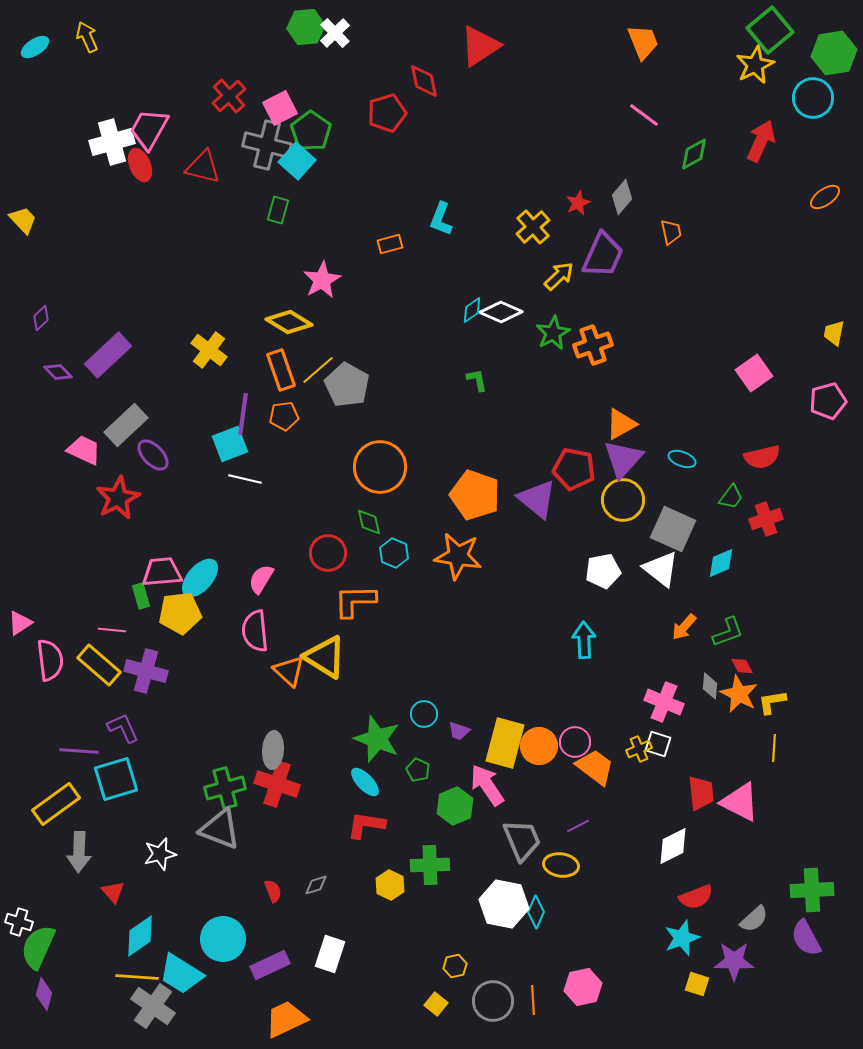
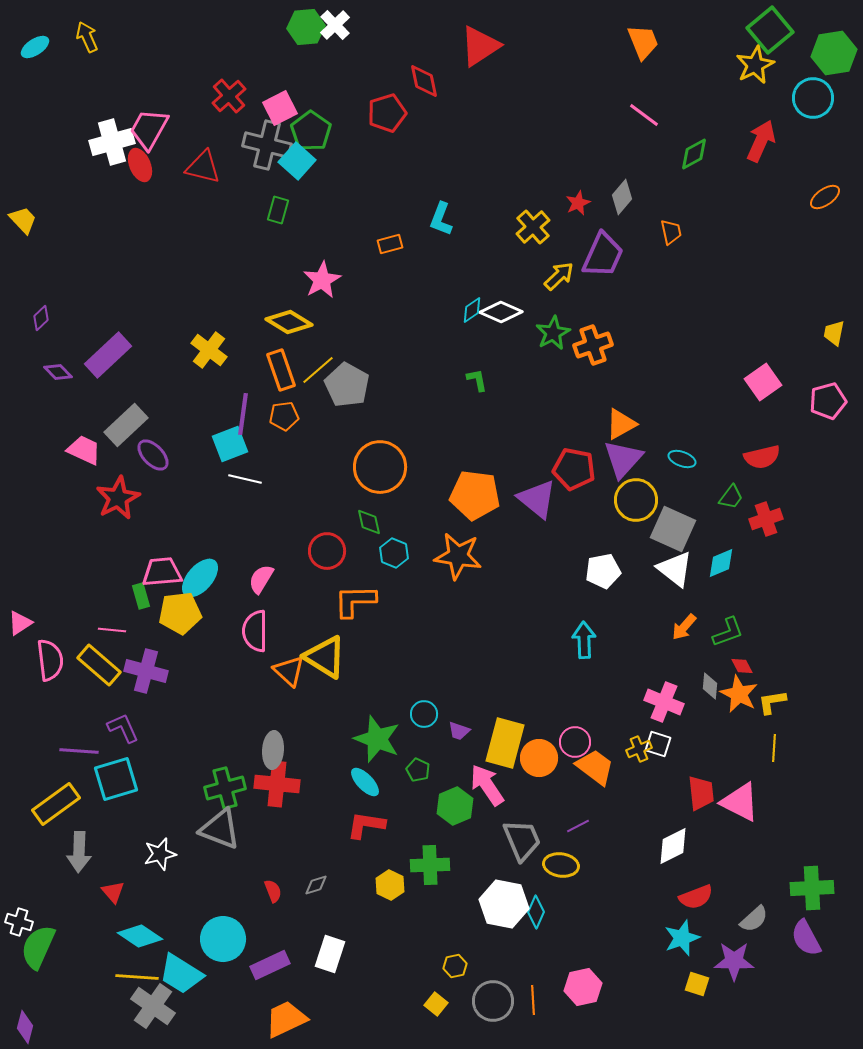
white cross at (335, 33): moved 8 px up
pink square at (754, 373): moved 9 px right, 9 px down
orange pentagon at (475, 495): rotated 12 degrees counterclockwise
yellow circle at (623, 500): moved 13 px right
red circle at (328, 553): moved 1 px left, 2 px up
white triangle at (661, 569): moved 14 px right
pink semicircle at (255, 631): rotated 6 degrees clockwise
orange circle at (539, 746): moved 12 px down
red cross at (277, 784): rotated 12 degrees counterclockwise
green cross at (812, 890): moved 2 px up
cyan diamond at (140, 936): rotated 69 degrees clockwise
purple diamond at (44, 994): moved 19 px left, 33 px down
